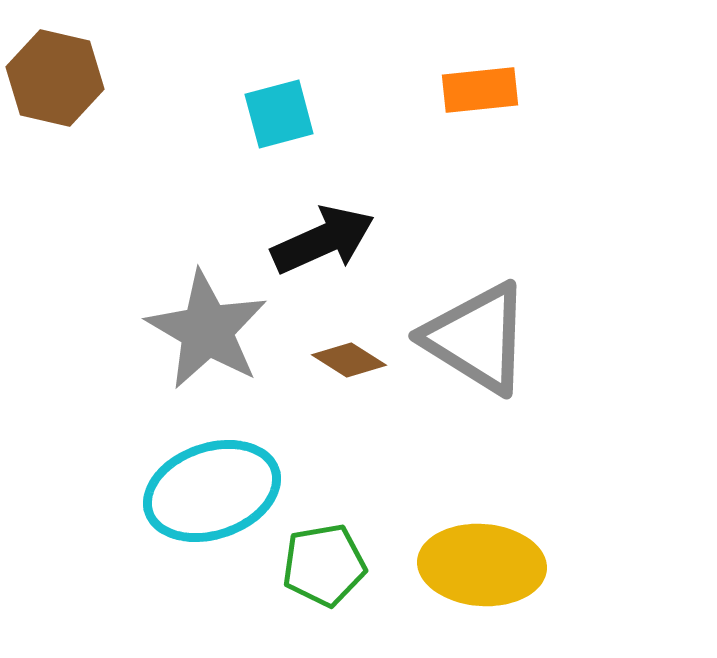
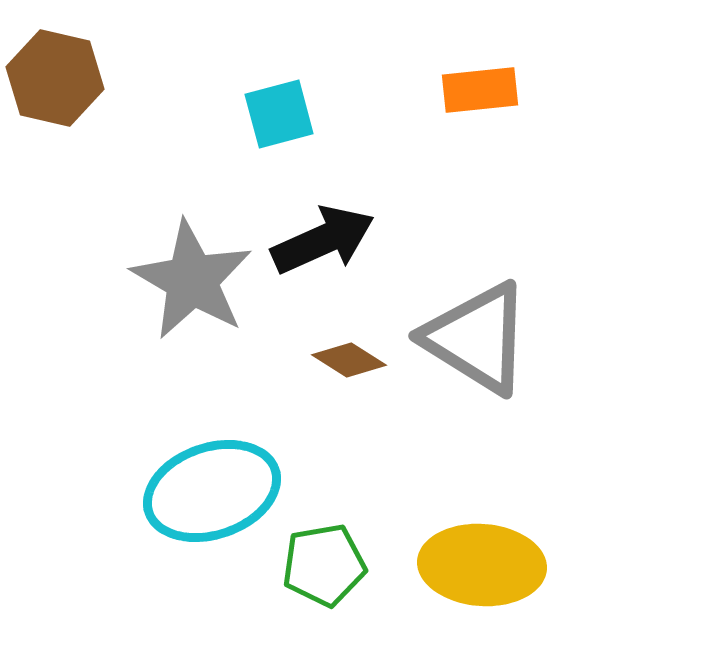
gray star: moved 15 px left, 50 px up
